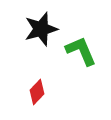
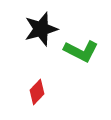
green L-shape: rotated 140 degrees clockwise
